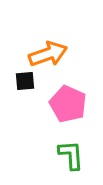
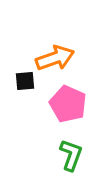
orange arrow: moved 7 px right, 4 px down
green L-shape: rotated 24 degrees clockwise
